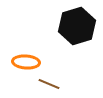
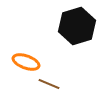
orange ellipse: rotated 16 degrees clockwise
